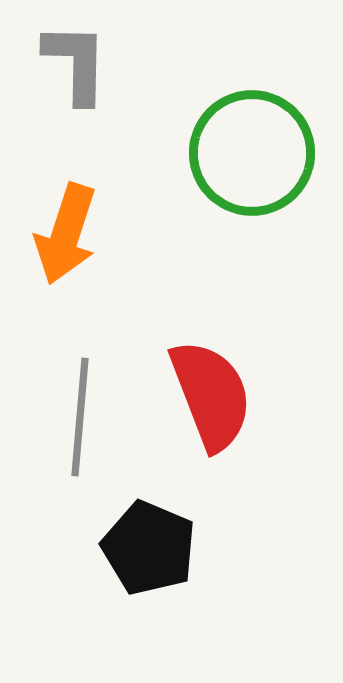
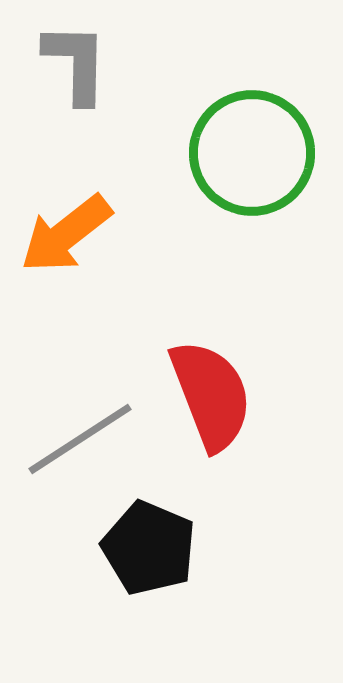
orange arrow: rotated 34 degrees clockwise
gray line: moved 22 px down; rotated 52 degrees clockwise
